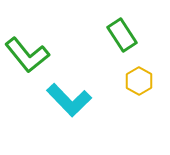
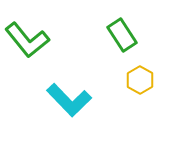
green L-shape: moved 15 px up
yellow hexagon: moved 1 px right, 1 px up
